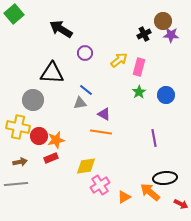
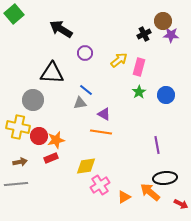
purple line: moved 3 px right, 7 px down
